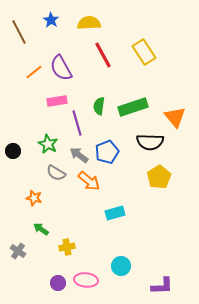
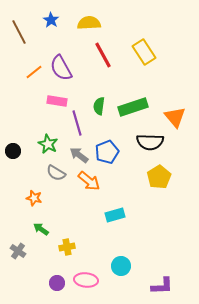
pink rectangle: rotated 18 degrees clockwise
cyan rectangle: moved 2 px down
purple circle: moved 1 px left
